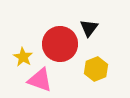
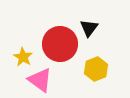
pink triangle: rotated 16 degrees clockwise
